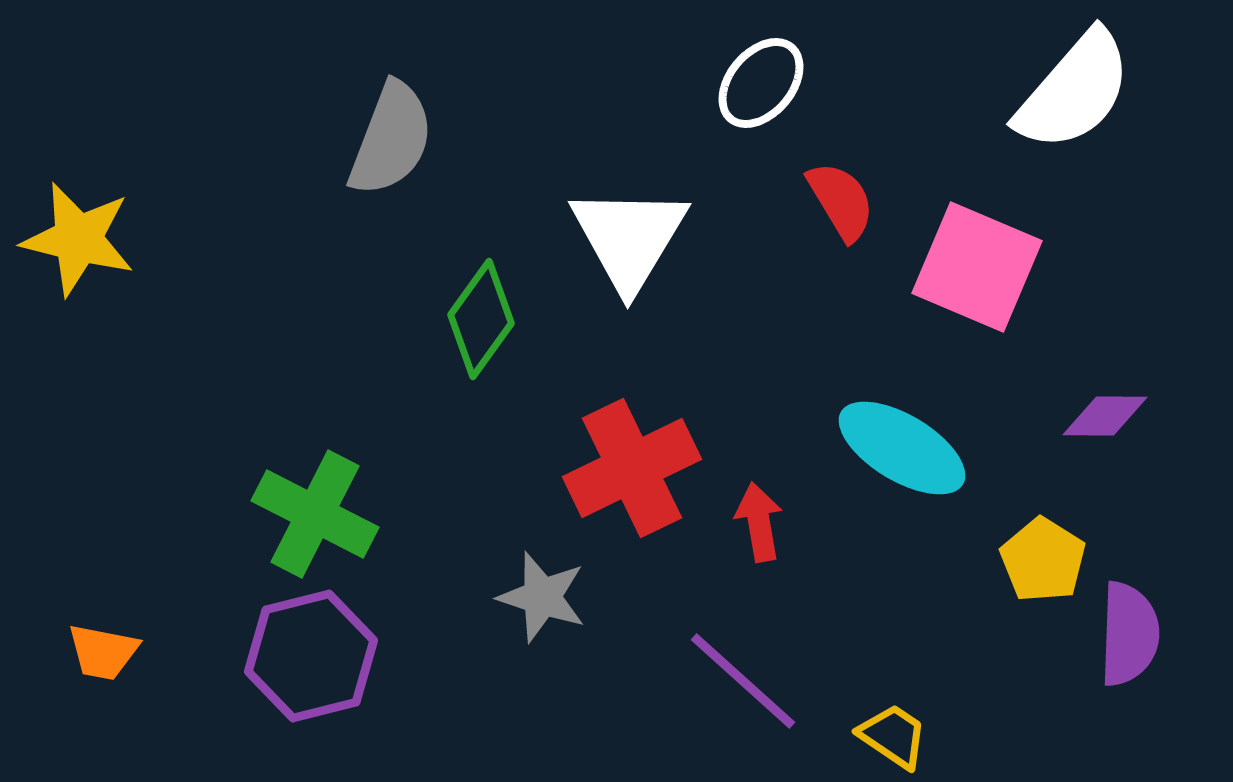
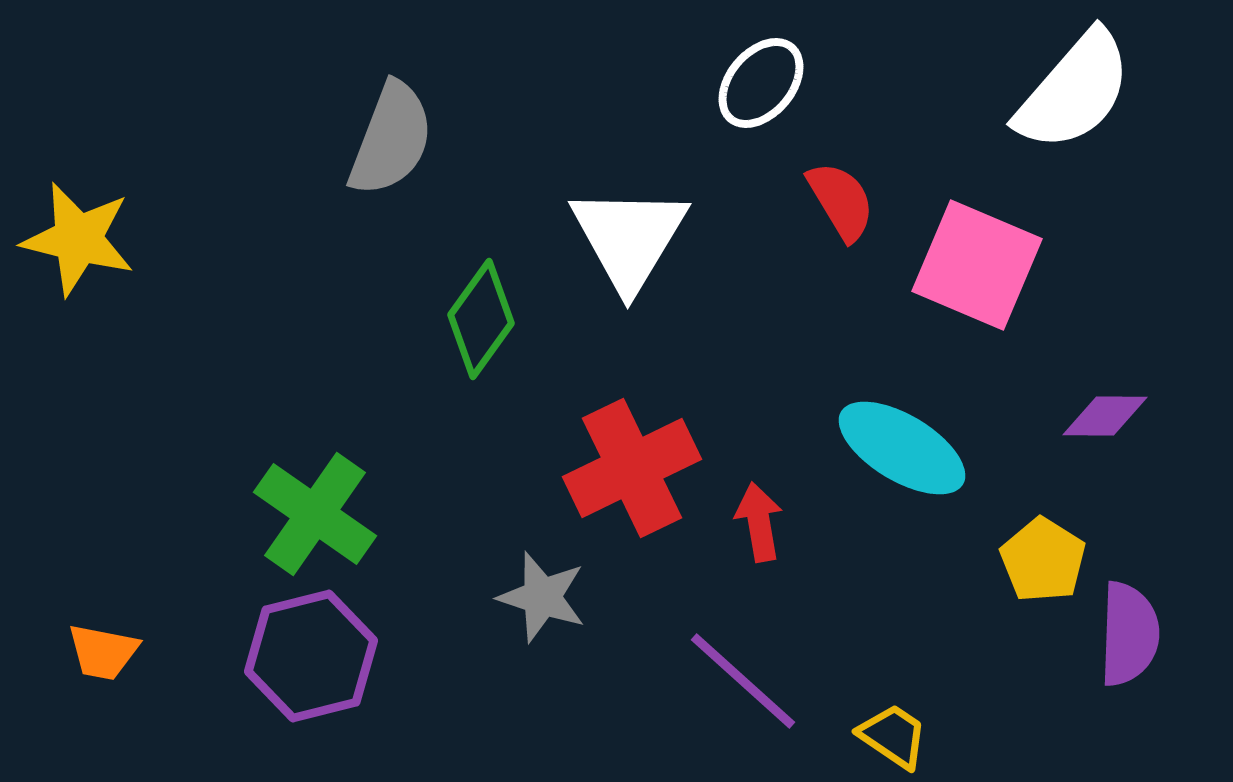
pink square: moved 2 px up
green cross: rotated 8 degrees clockwise
